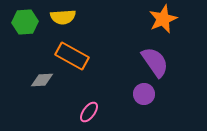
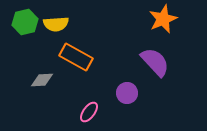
yellow semicircle: moved 7 px left, 7 px down
green hexagon: rotated 10 degrees counterclockwise
orange rectangle: moved 4 px right, 1 px down
purple semicircle: rotated 8 degrees counterclockwise
purple circle: moved 17 px left, 1 px up
